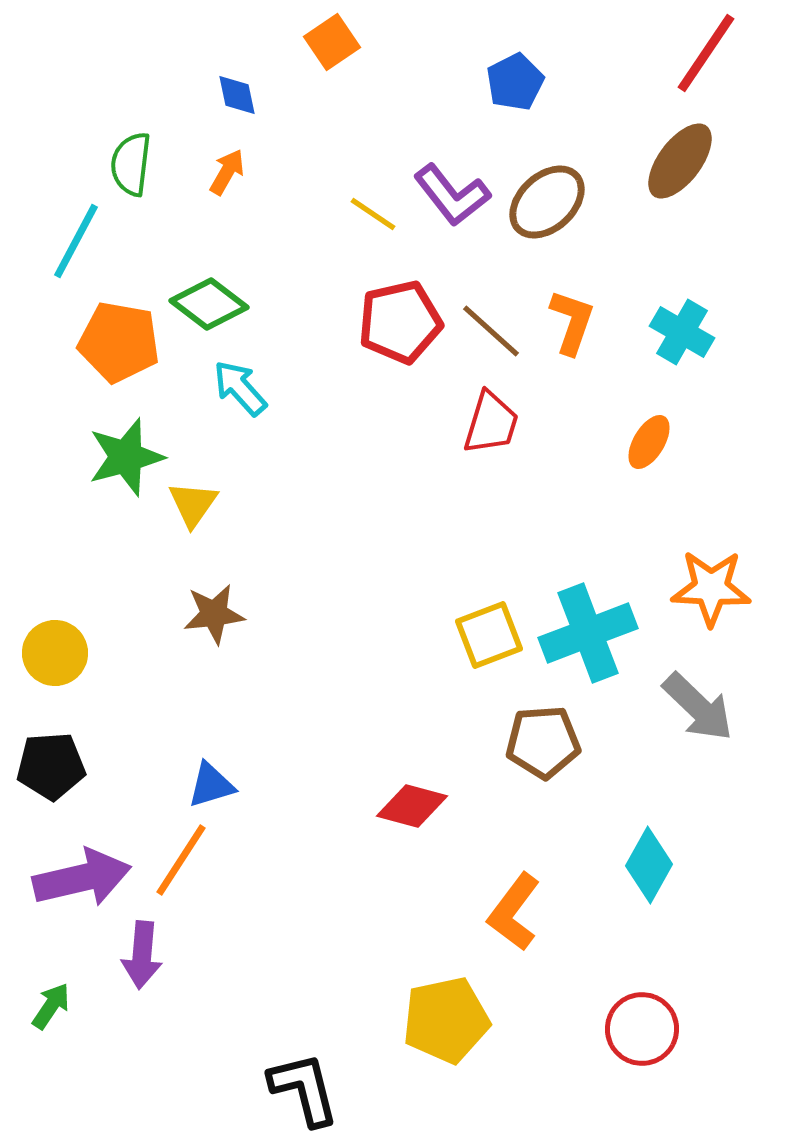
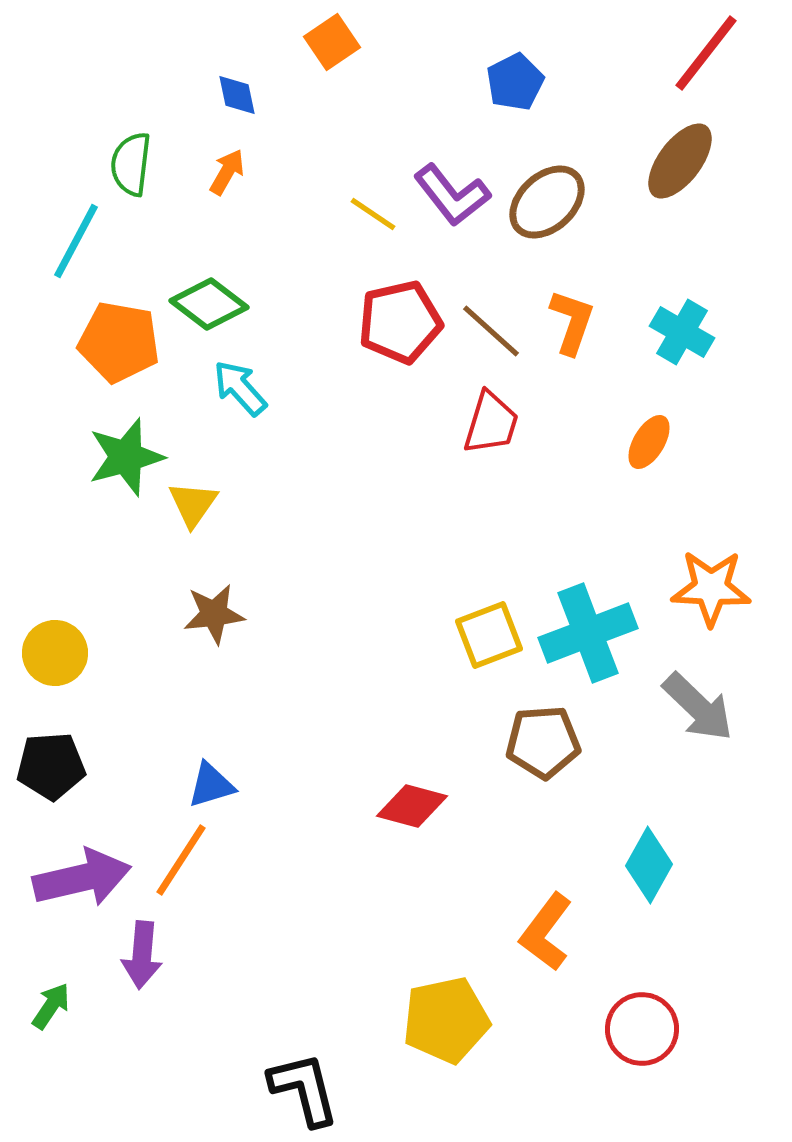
red line at (706, 53): rotated 4 degrees clockwise
orange L-shape at (514, 912): moved 32 px right, 20 px down
